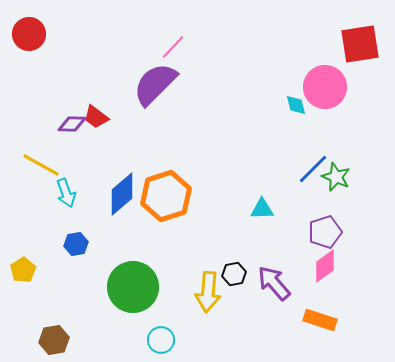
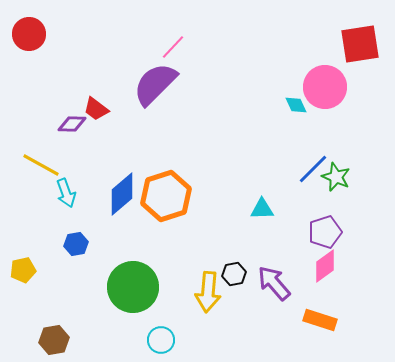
cyan diamond: rotated 10 degrees counterclockwise
red trapezoid: moved 8 px up
yellow pentagon: rotated 20 degrees clockwise
